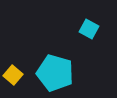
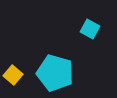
cyan square: moved 1 px right
